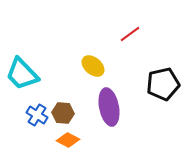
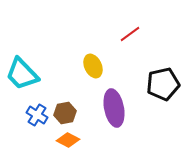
yellow ellipse: rotated 25 degrees clockwise
purple ellipse: moved 5 px right, 1 px down
brown hexagon: moved 2 px right; rotated 15 degrees counterclockwise
